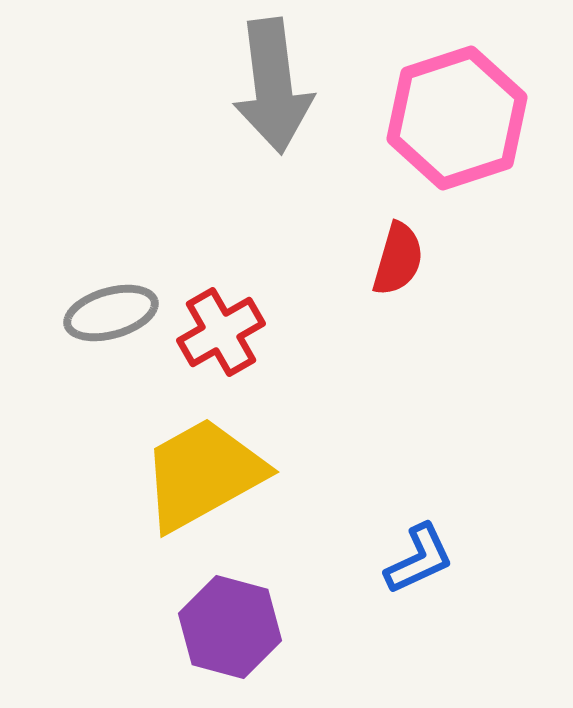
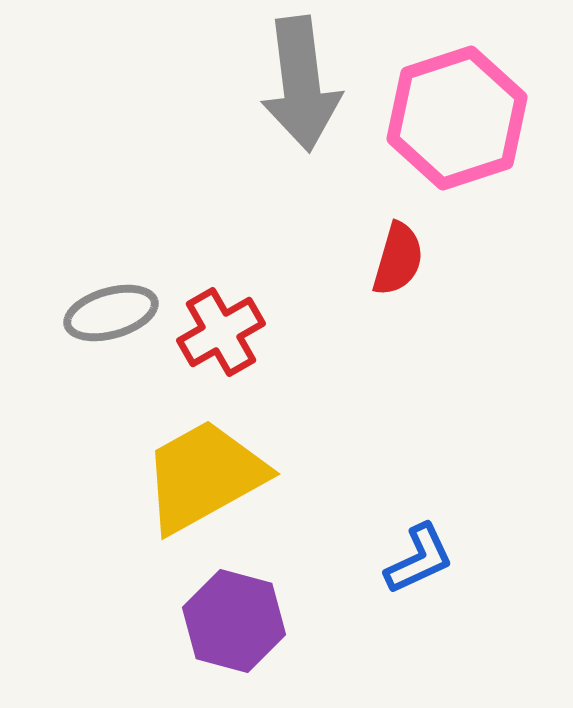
gray arrow: moved 28 px right, 2 px up
yellow trapezoid: moved 1 px right, 2 px down
purple hexagon: moved 4 px right, 6 px up
